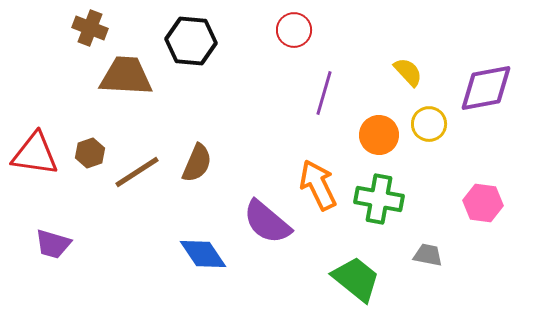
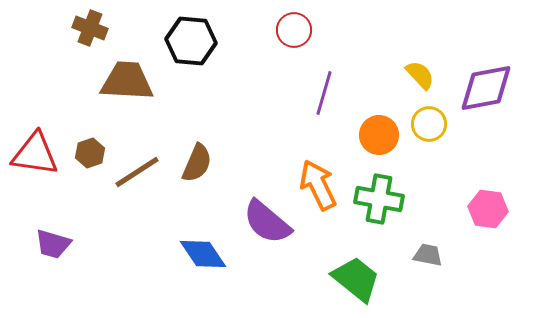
yellow semicircle: moved 12 px right, 3 px down
brown trapezoid: moved 1 px right, 5 px down
pink hexagon: moved 5 px right, 6 px down
